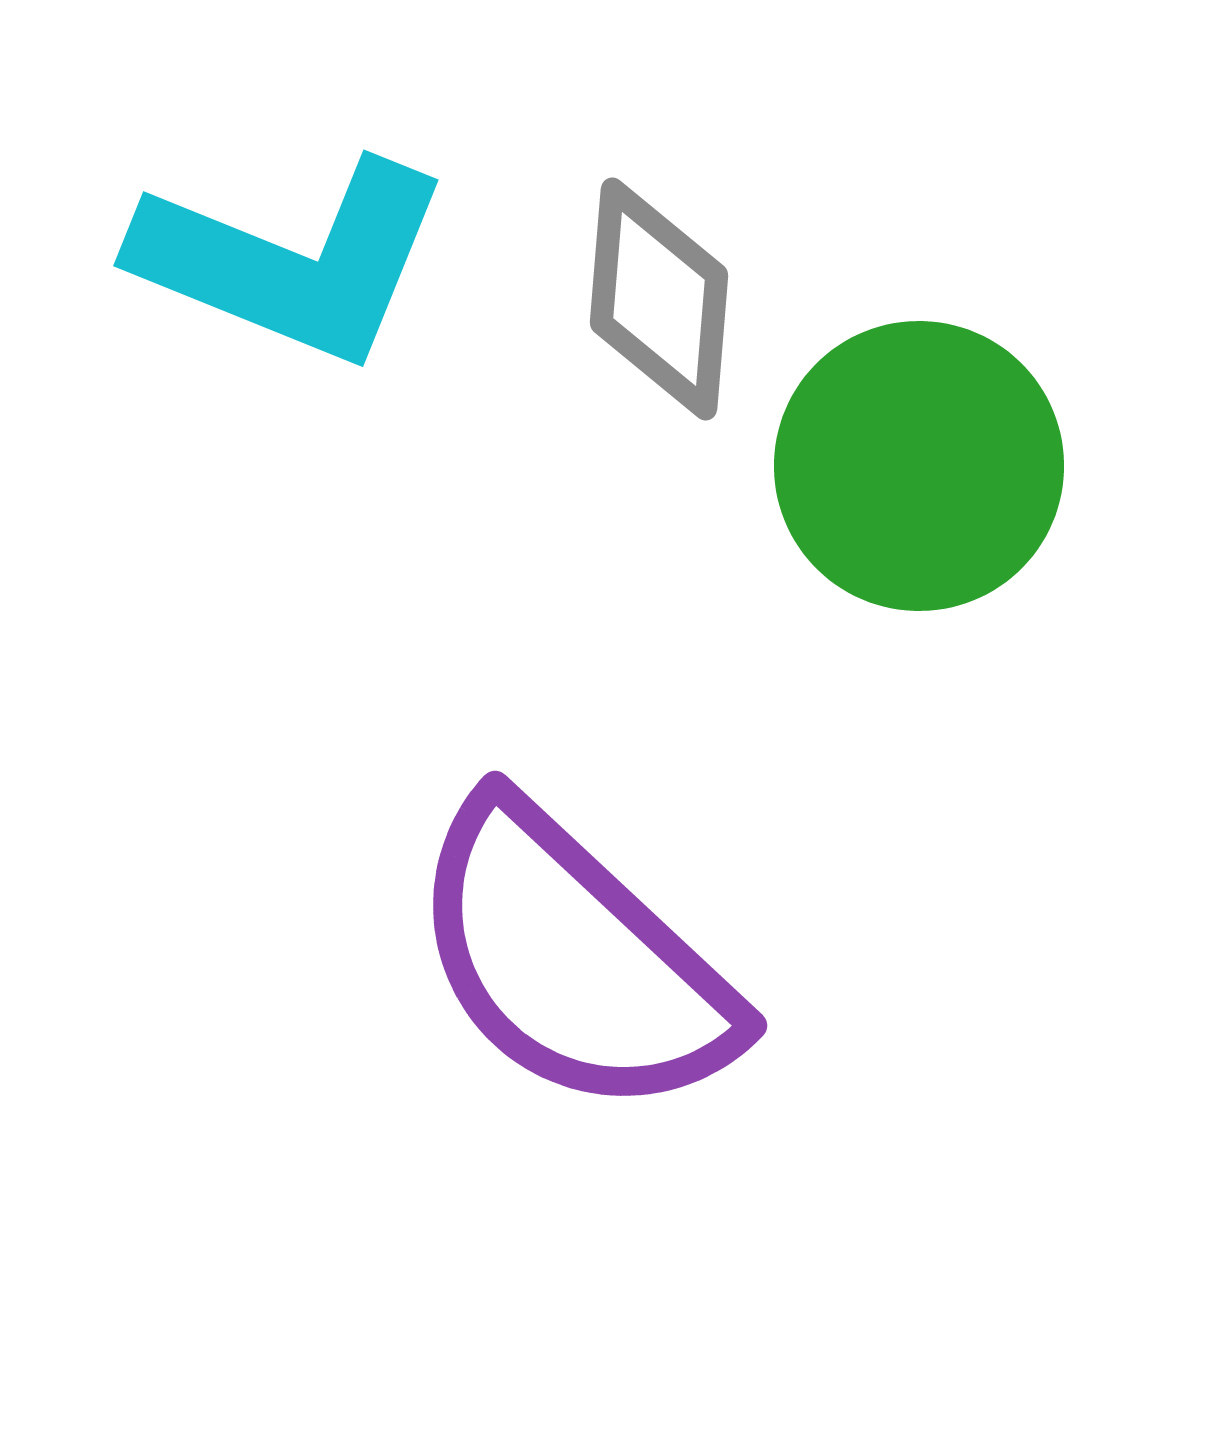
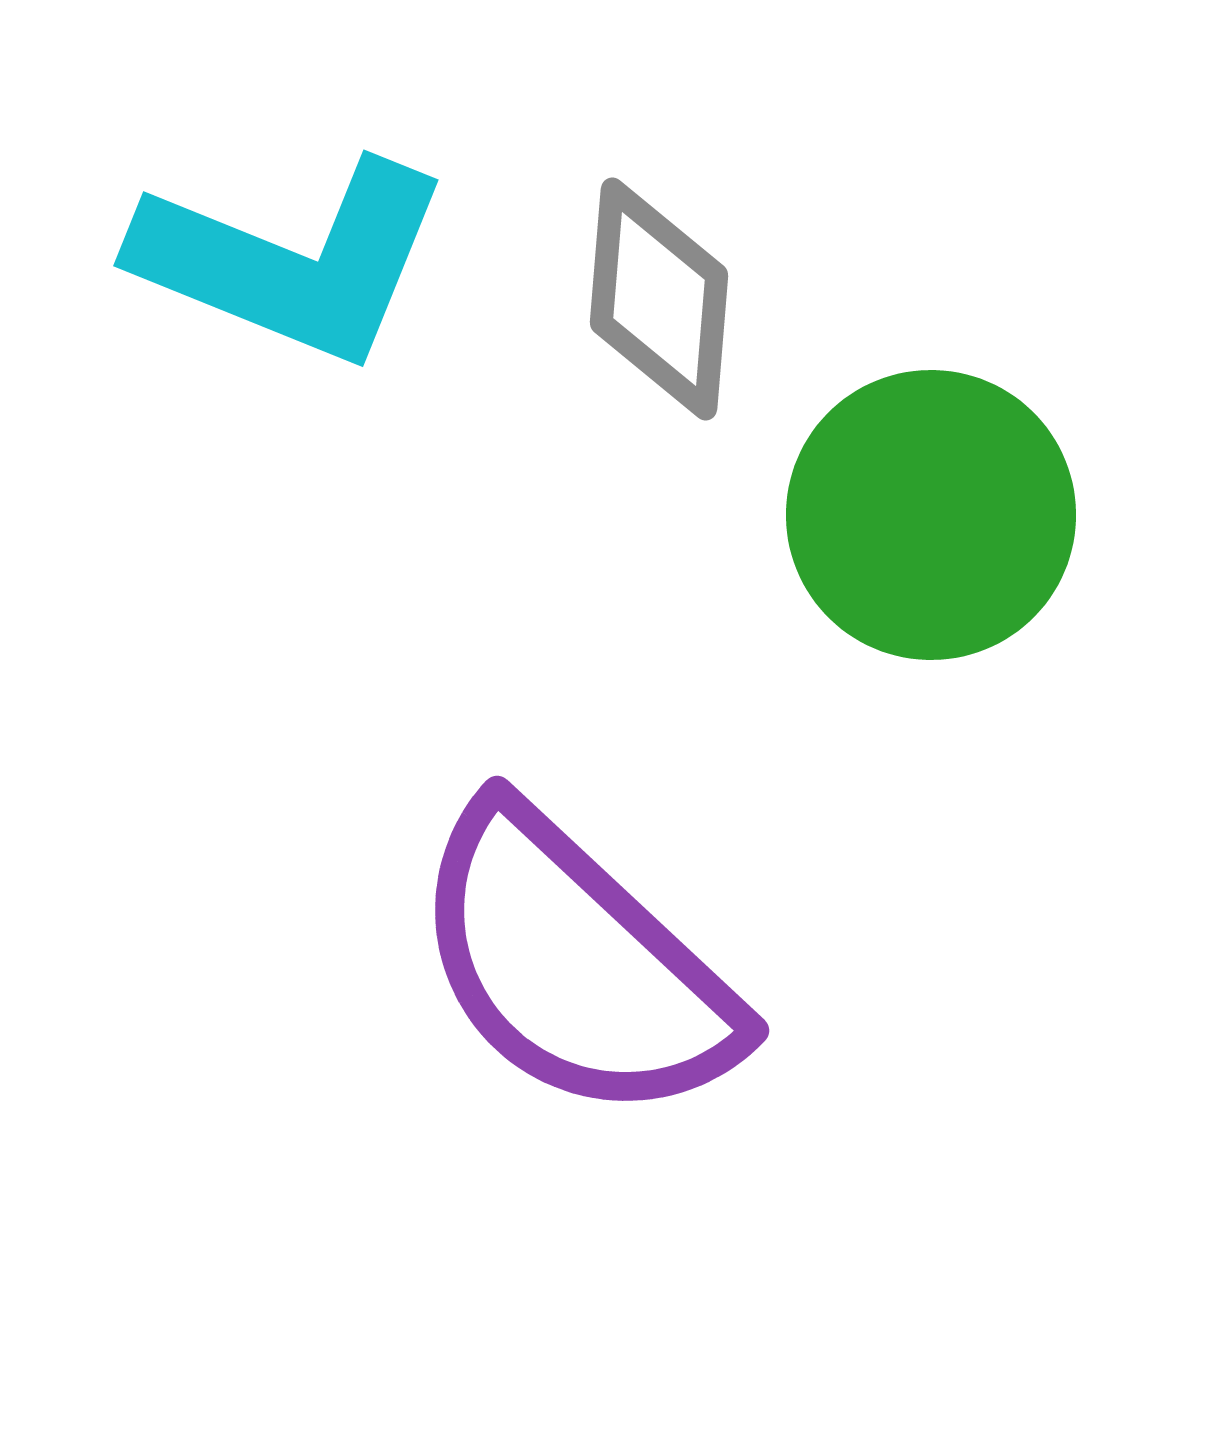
green circle: moved 12 px right, 49 px down
purple semicircle: moved 2 px right, 5 px down
